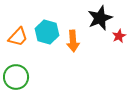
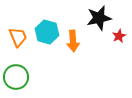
black star: moved 1 px left; rotated 10 degrees clockwise
orange trapezoid: rotated 65 degrees counterclockwise
